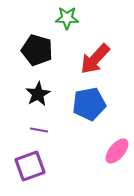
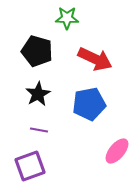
black pentagon: moved 1 px down
red arrow: rotated 108 degrees counterclockwise
